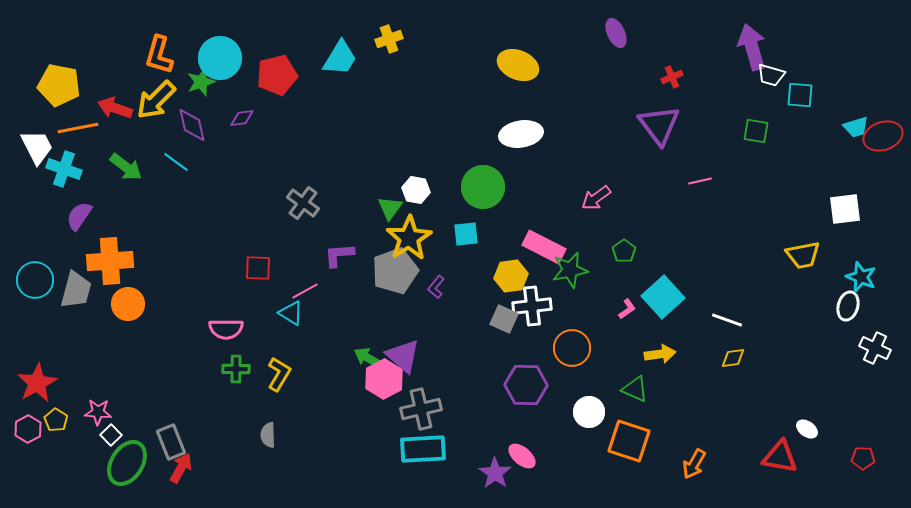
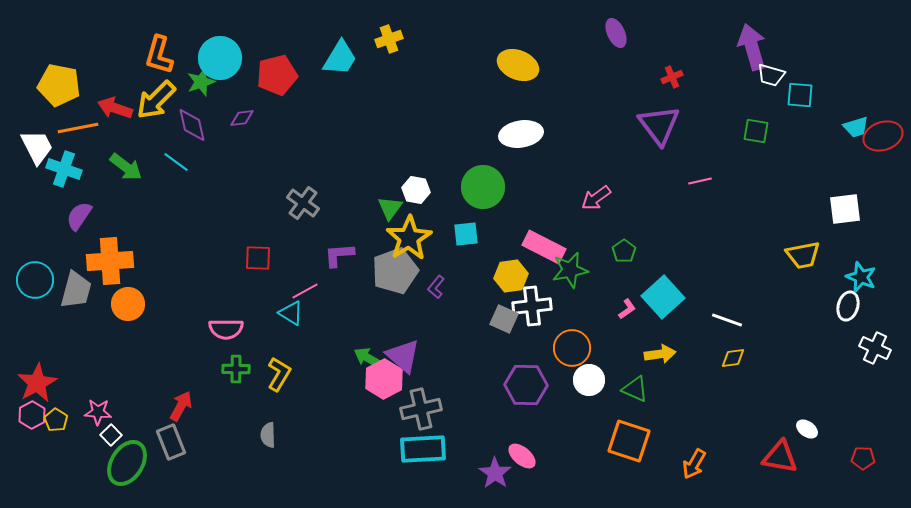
red square at (258, 268): moved 10 px up
white circle at (589, 412): moved 32 px up
pink hexagon at (28, 429): moved 4 px right, 14 px up
red arrow at (181, 468): moved 62 px up
